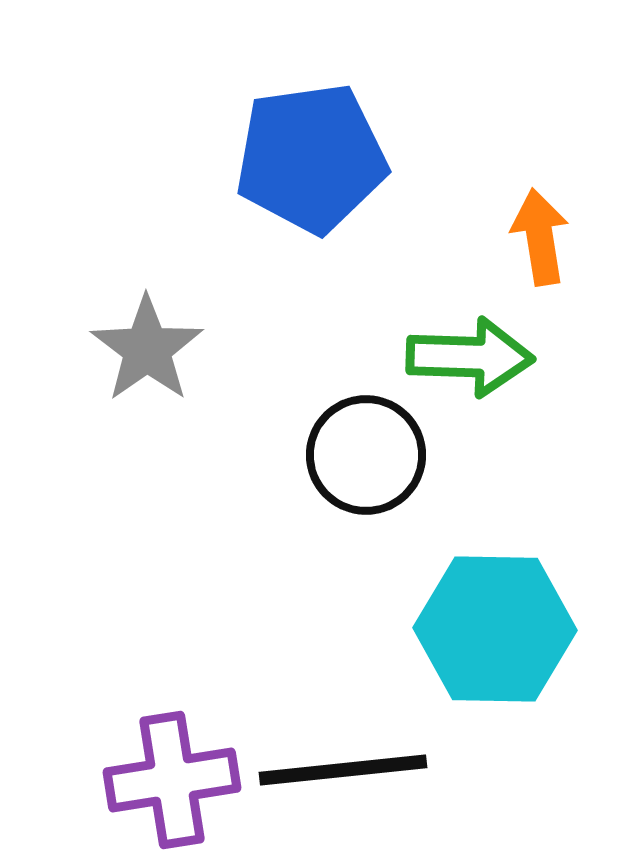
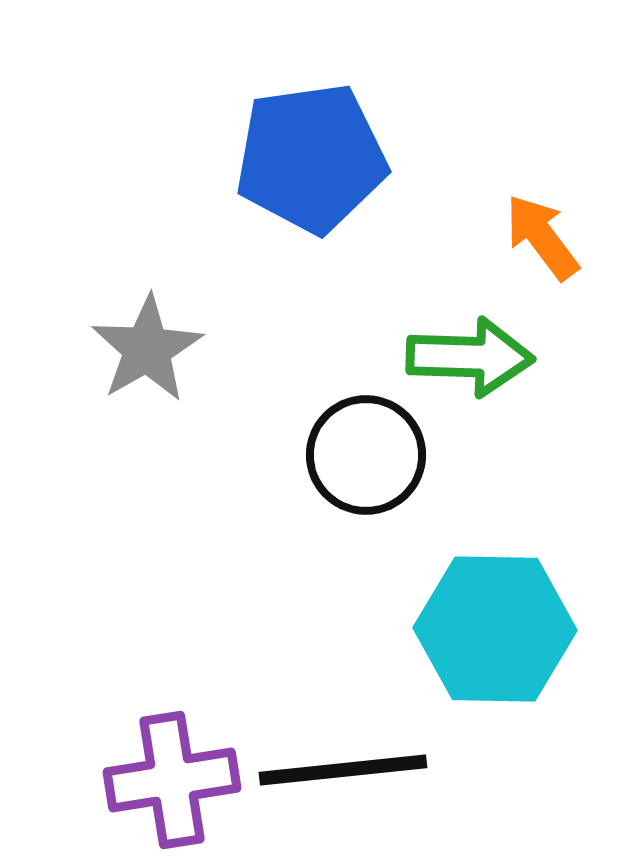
orange arrow: moved 2 px right; rotated 28 degrees counterclockwise
gray star: rotated 5 degrees clockwise
